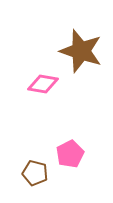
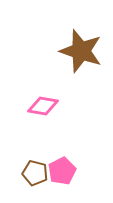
pink diamond: moved 22 px down
pink pentagon: moved 8 px left, 17 px down
